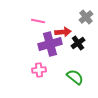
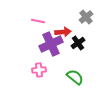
purple cross: moved 1 px right; rotated 10 degrees counterclockwise
